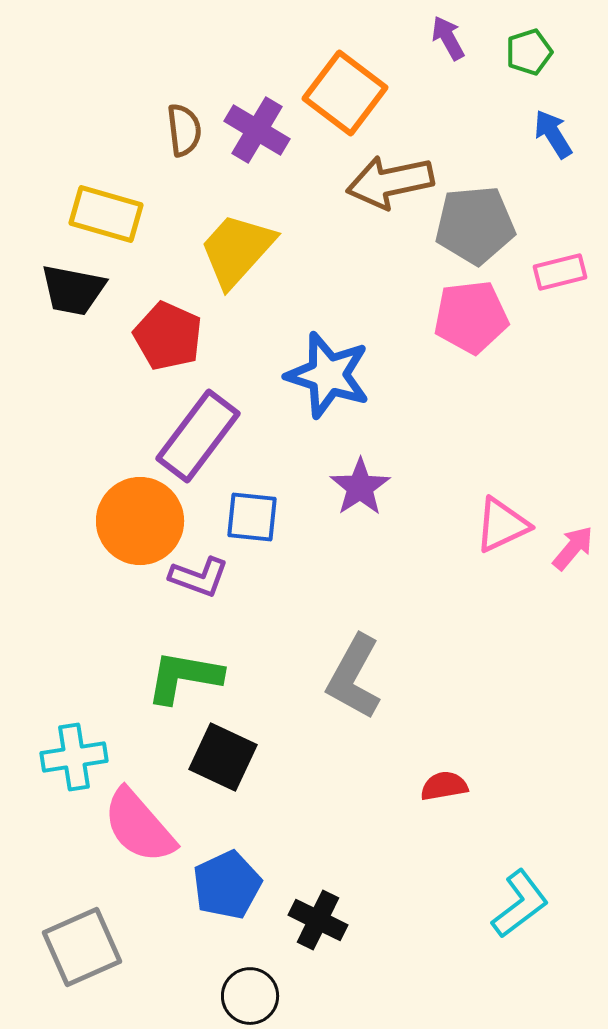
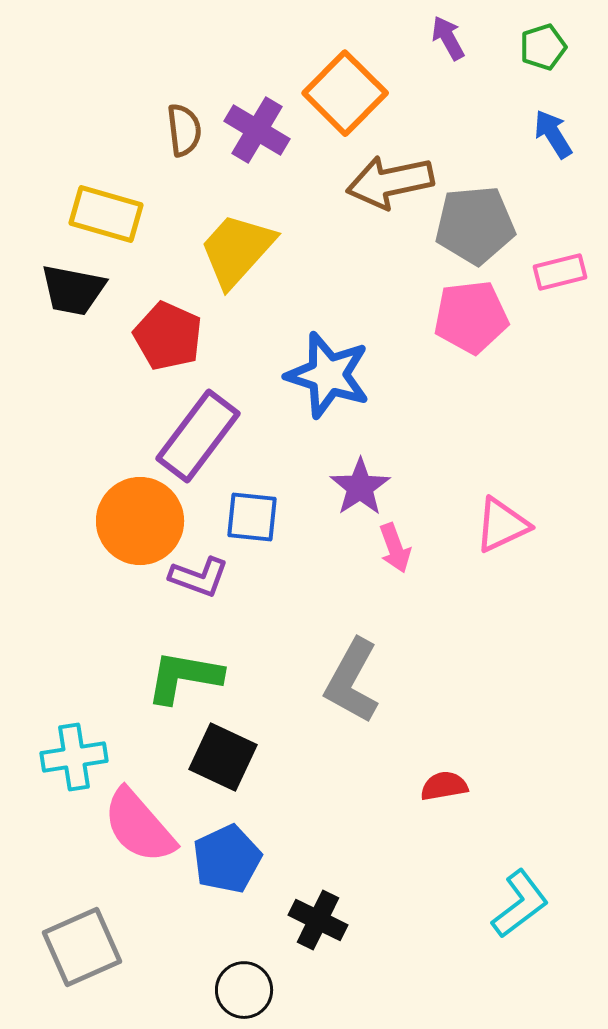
green pentagon: moved 14 px right, 5 px up
orange square: rotated 8 degrees clockwise
pink arrow: moved 178 px left; rotated 120 degrees clockwise
gray L-shape: moved 2 px left, 4 px down
blue pentagon: moved 26 px up
black circle: moved 6 px left, 6 px up
